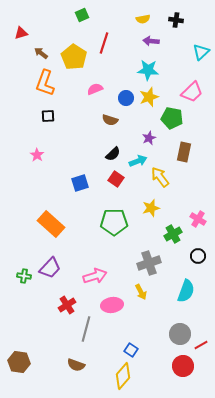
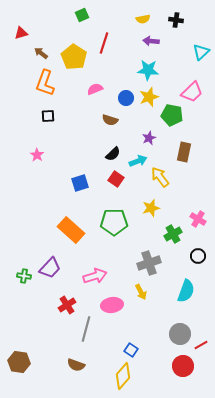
green pentagon at (172, 118): moved 3 px up
orange rectangle at (51, 224): moved 20 px right, 6 px down
